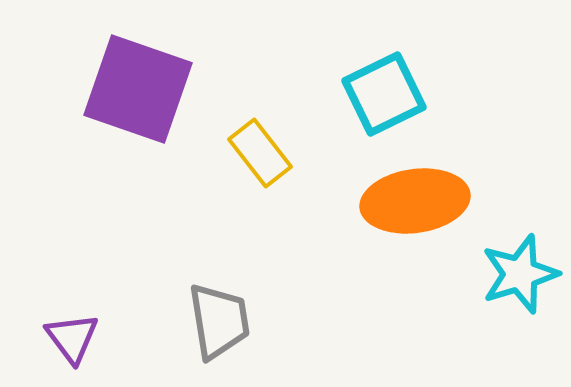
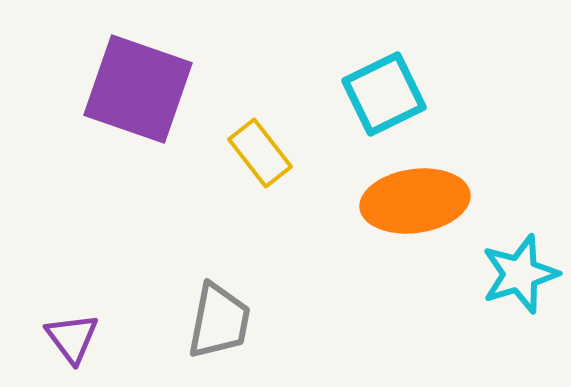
gray trapezoid: rotated 20 degrees clockwise
